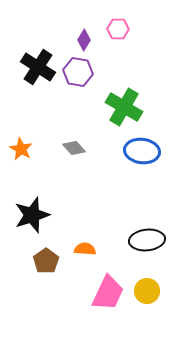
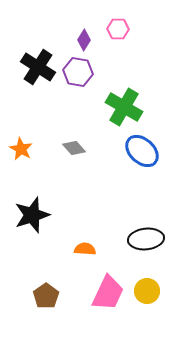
blue ellipse: rotated 36 degrees clockwise
black ellipse: moved 1 px left, 1 px up
brown pentagon: moved 35 px down
